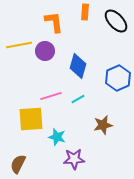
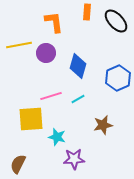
orange rectangle: moved 2 px right
purple circle: moved 1 px right, 2 px down
